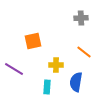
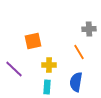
gray cross: moved 8 px right, 11 px down
orange line: moved 5 px left; rotated 21 degrees clockwise
yellow cross: moved 7 px left
purple line: rotated 12 degrees clockwise
